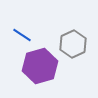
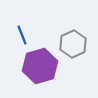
blue line: rotated 36 degrees clockwise
